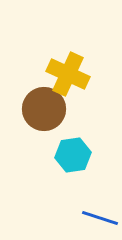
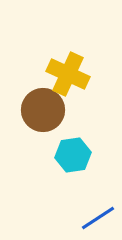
brown circle: moved 1 px left, 1 px down
blue line: moved 2 px left; rotated 51 degrees counterclockwise
